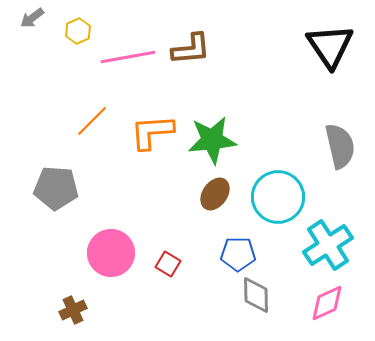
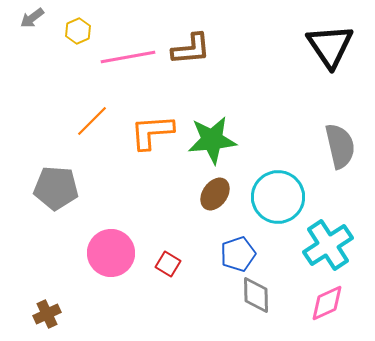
blue pentagon: rotated 20 degrees counterclockwise
brown cross: moved 26 px left, 4 px down
